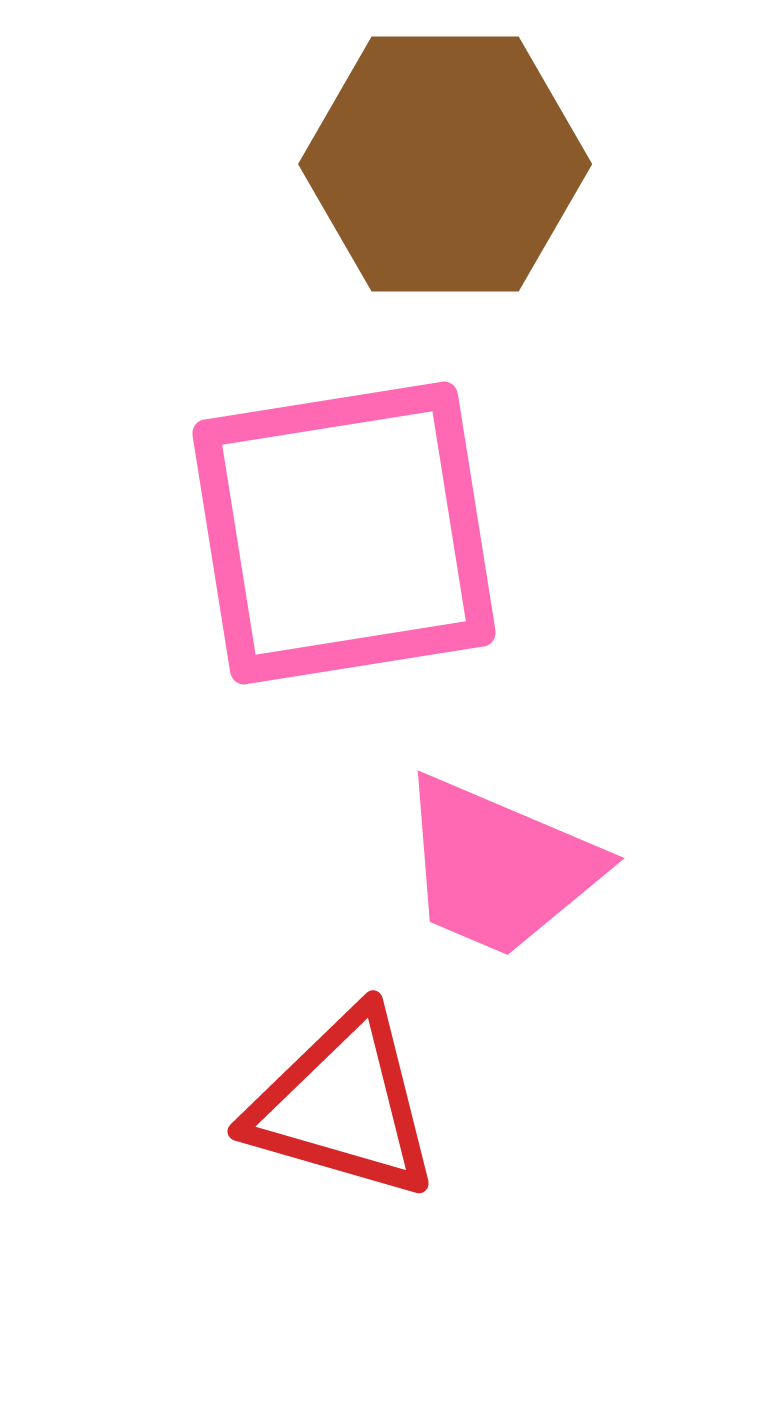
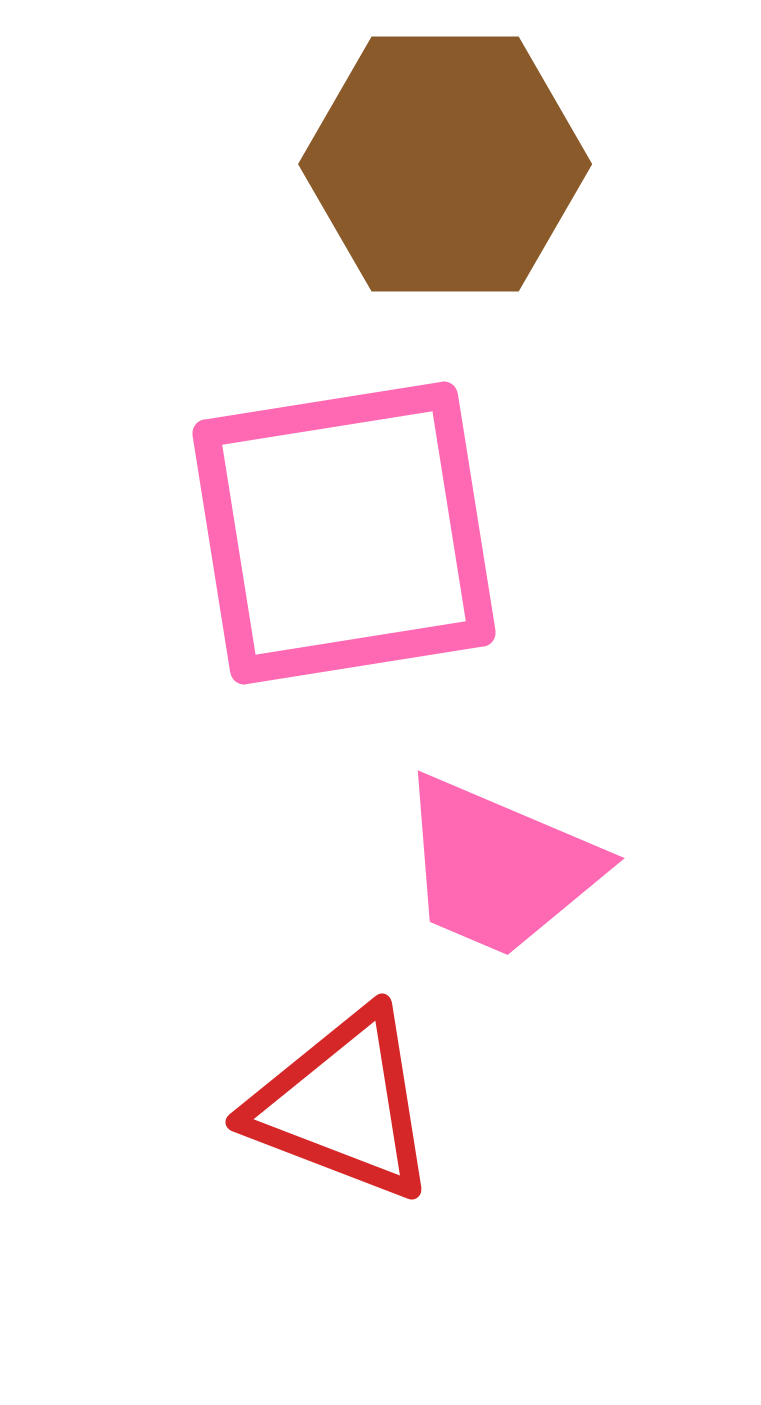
red triangle: rotated 5 degrees clockwise
